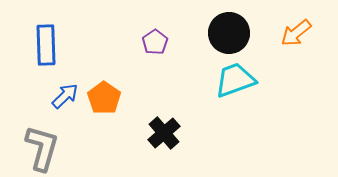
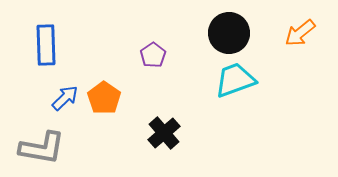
orange arrow: moved 4 px right
purple pentagon: moved 2 px left, 13 px down
blue arrow: moved 2 px down
gray L-shape: rotated 84 degrees clockwise
